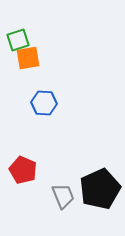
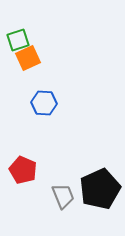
orange square: rotated 15 degrees counterclockwise
